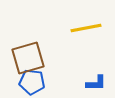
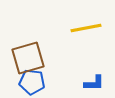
blue L-shape: moved 2 px left
